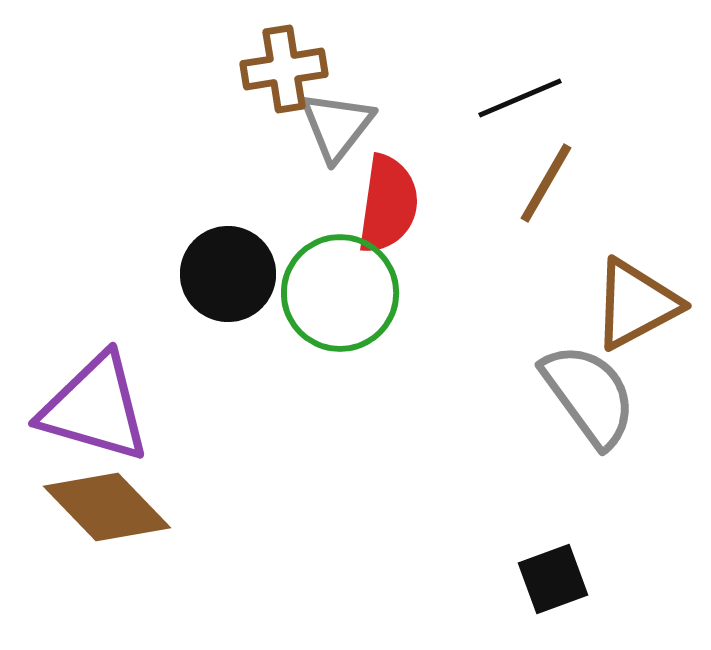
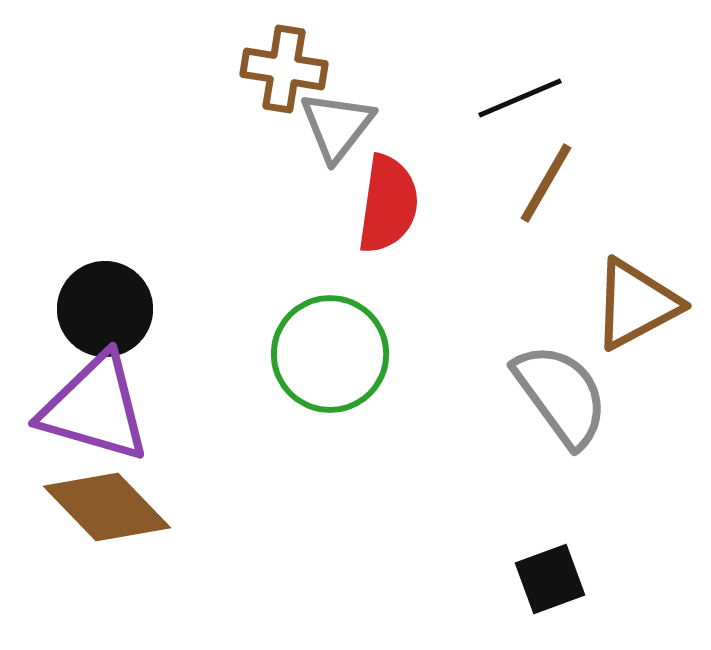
brown cross: rotated 18 degrees clockwise
black circle: moved 123 px left, 35 px down
green circle: moved 10 px left, 61 px down
gray semicircle: moved 28 px left
black square: moved 3 px left
